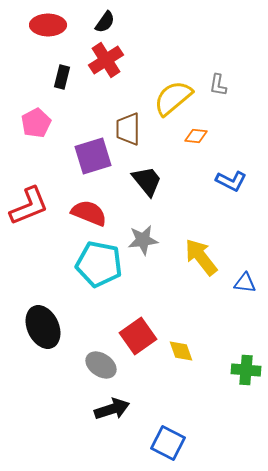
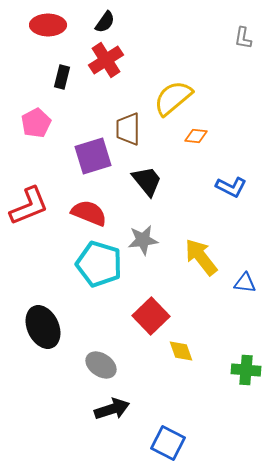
gray L-shape: moved 25 px right, 47 px up
blue L-shape: moved 6 px down
cyan pentagon: rotated 6 degrees clockwise
red square: moved 13 px right, 20 px up; rotated 9 degrees counterclockwise
